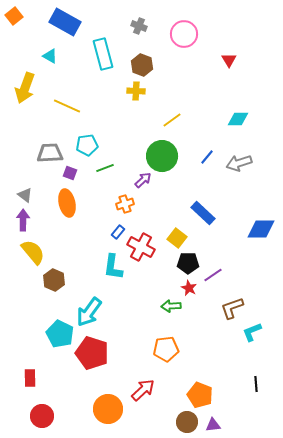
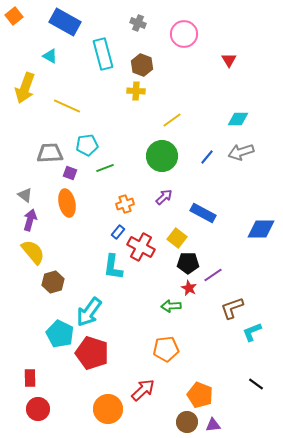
gray cross at (139, 26): moved 1 px left, 3 px up
gray arrow at (239, 163): moved 2 px right, 11 px up
purple arrow at (143, 180): moved 21 px right, 17 px down
blue rectangle at (203, 213): rotated 15 degrees counterclockwise
purple arrow at (23, 220): moved 7 px right; rotated 15 degrees clockwise
brown hexagon at (54, 280): moved 1 px left, 2 px down; rotated 20 degrees clockwise
black line at (256, 384): rotated 49 degrees counterclockwise
red circle at (42, 416): moved 4 px left, 7 px up
